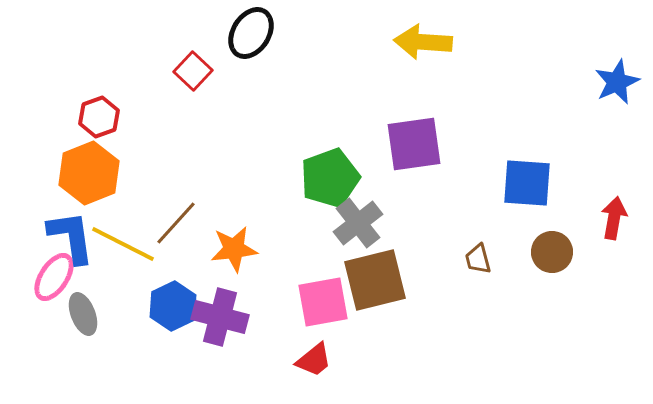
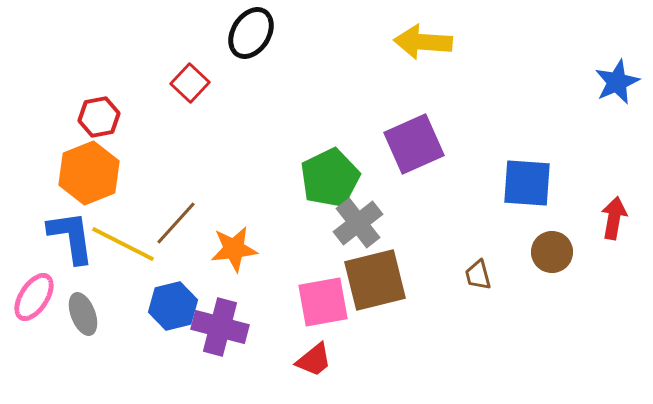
red square: moved 3 px left, 12 px down
red hexagon: rotated 9 degrees clockwise
purple square: rotated 16 degrees counterclockwise
green pentagon: rotated 6 degrees counterclockwise
brown trapezoid: moved 16 px down
pink ellipse: moved 20 px left, 20 px down
blue hexagon: rotated 12 degrees clockwise
purple cross: moved 10 px down
